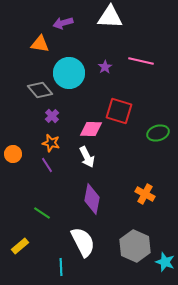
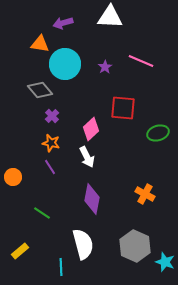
pink line: rotated 10 degrees clockwise
cyan circle: moved 4 px left, 9 px up
red square: moved 4 px right, 3 px up; rotated 12 degrees counterclockwise
pink diamond: rotated 45 degrees counterclockwise
orange circle: moved 23 px down
purple line: moved 3 px right, 2 px down
white semicircle: moved 2 px down; rotated 12 degrees clockwise
yellow rectangle: moved 5 px down
